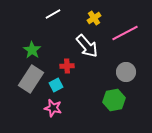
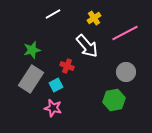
green star: rotated 24 degrees clockwise
red cross: rotated 24 degrees clockwise
